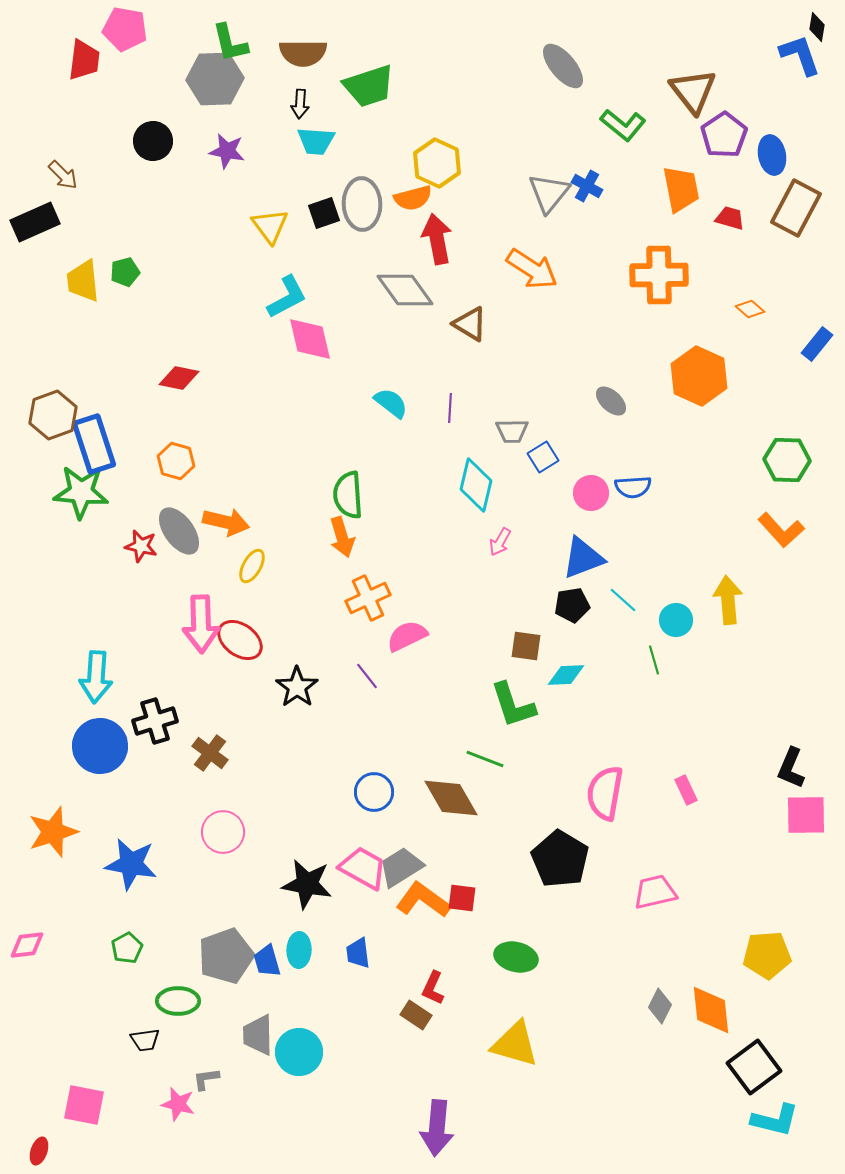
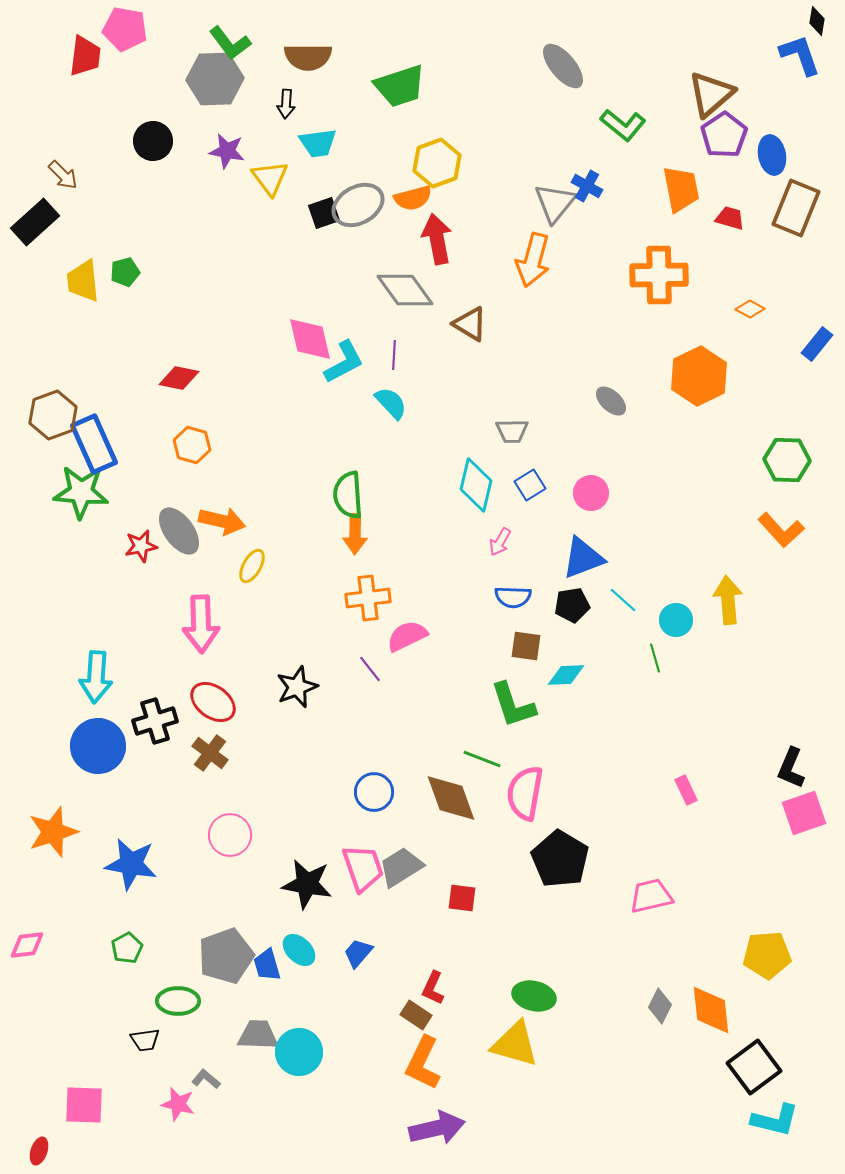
black diamond at (817, 27): moved 6 px up
green L-shape at (230, 43): rotated 24 degrees counterclockwise
brown semicircle at (303, 53): moved 5 px right, 4 px down
red trapezoid at (84, 60): moved 1 px right, 4 px up
green trapezoid at (369, 86): moved 31 px right
brown triangle at (693, 91): moved 18 px right, 3 px down; rotated 27 degrees clockwise
black arrow at (300, 104): moved 14 px left
cyan trapezoid at (316, 141): moved 2 px right, 2 px down; rotated 12 degrees counterclockwise
yellow hexagon at (437, 163): rotated 15 degrees clockwise
gray triangle at (549, 193): moved 6 px right, 10 px down
gray ellipse at (362, 204): moved 4 px left, 1 px down; rotated 63 degrees clockwise
brown rectangle at (796, 208): rotated 6 degrees counterclockwise
black rectangle at (35, 222): rotated 18 degrees counterclockwise
yellow triangle at (270, 226): moved 48 px up
orange arrow at (532, 269): moved 1 px right, 9 px up; rotated 72 degrees clockwise
cyan L-shape at (287, 297): moved 57 px right, 65 px down
orange diamond at (750, 309): rotated 12 degrees counterclockwise
orange hexagon at (699, 376): rotated 10 degrees clockwise
cyan semicircle at (391, 403): rotated 9 degrees clockwise
purple line at (450, 408): moved 56 px left, 53 px up
blue rectangle at (94, 444): rotated 6 degrees counterclockwise
blue square at (543, 457): moved 13 px left, 28 px down
orange hexagon at (176, 461): moved 16 px right, 16 px up
blue semicircle at (633, 487): moved 120 px left, 110 px down; rotated 6 degrees clockwise
orange arrow at (226, 522): moved 4 px left, 1 px up
orange arrow at (342, 537): moved 13 px right, 3 px up; rotated 18 degrees clockwise
red star at (141, 546): rotated 24 degrees counterclockwise
orange cross at (368, 598): rotated 18 degrees clockwise
red ellipse at (240, 640): moved 27 px left, 62 px down
green line at (654, 660): moved 1 px right, 2 px up
purple line at (367, 676): moved 3 px right, 7 px up
black star at (297, 687): rotated 15 degrees clockwise
blue circle at (100, 746): moved 2 px left
green line at (485, 759): moved 3 px left
pink semicircle at (605, 793): moved 80 px left
brown diamond at (451, 798): rotated 10 degrees clockwise
pink square at (806, 815): moved 2 px left, 2 px up; rotated 18 degrees counterclockwise
pink circle at (223, 832): moved 7 px right, 3 px down
pink trapezoid at (363, 868): rotated 42 degrees clockwise
pink trapezoid at (655, 892): moved 4 px left, 4 px down
orange L-shape at (423, 900): moved 163 px down; rotated 100 degrees counterclockwise
cyan ellipse at (299, 950): rotated 48 degrees counterclockwise
blue trapezoid at (358, 953): rotated 48 degrees clockwise
green ellipse at (516, 957): moved 18 px right, 39 px down
blue trapezoid at (267, 961): moved 4 px down
gray trapezoid at (258, 1035): rotated 93 degrees clockwise
gray L-shape at (206, 1079): rotated 48 degrees clockwise
pink square at (84, 1105): rotated 9 degrees counterclockwise
purple arrow at (437, 1128): rotated 108 degrees counterclockwise
